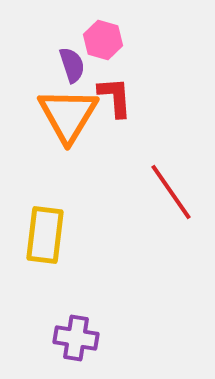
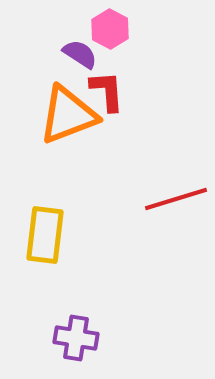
pink hexagon: moved 7 px right, 11 px up; rotated 12 degrees clockwise
purple semicircle: moved 8 px right, 11 px up; rotated 39 degrees counterclockwise
red L-shape: moved 8 px left, 6 px up
orange triangle: rotated 38 degrees clockwise
red line: moved 5 px right, 7 px down; rotated 72 degrees counterclockwise
